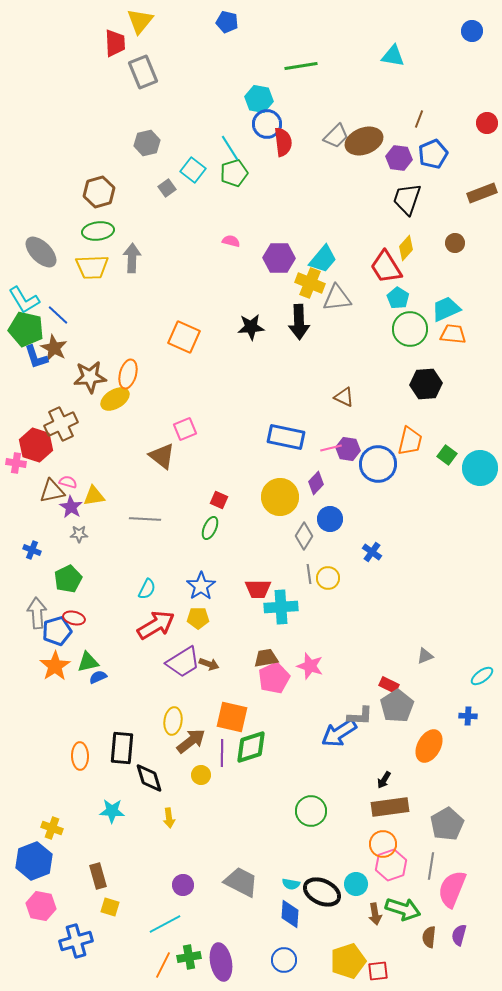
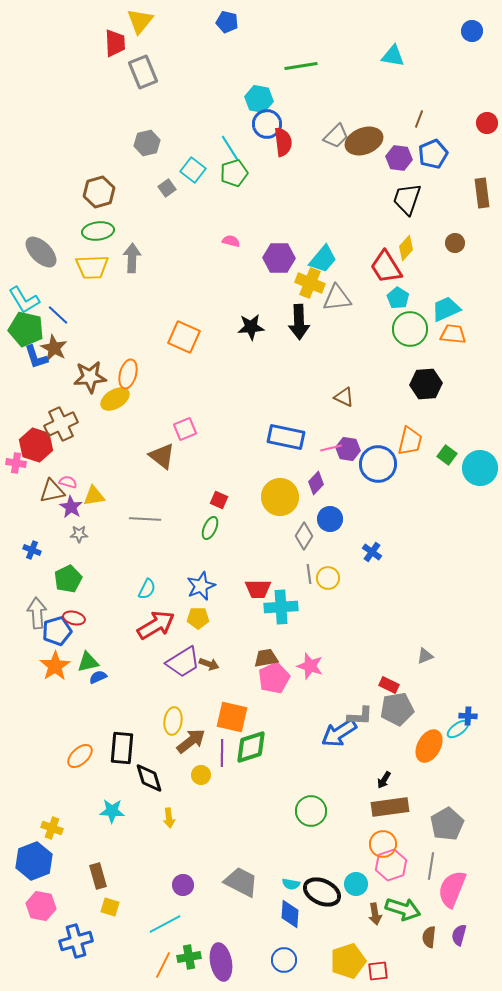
brown rectangle at (482, 193): rotated 76 degrees counterclockwise
blue star at (201, 586): rotated 12 degrees clockwise
cyan ellipse at (482, 676): moved 24 px left, 53 px down
gray pentagon at (397, 706): moved 3 px down; rotated 24 degrees clockwise
orange ellipse at (80, 756): rotated 48 degrees clockwise
